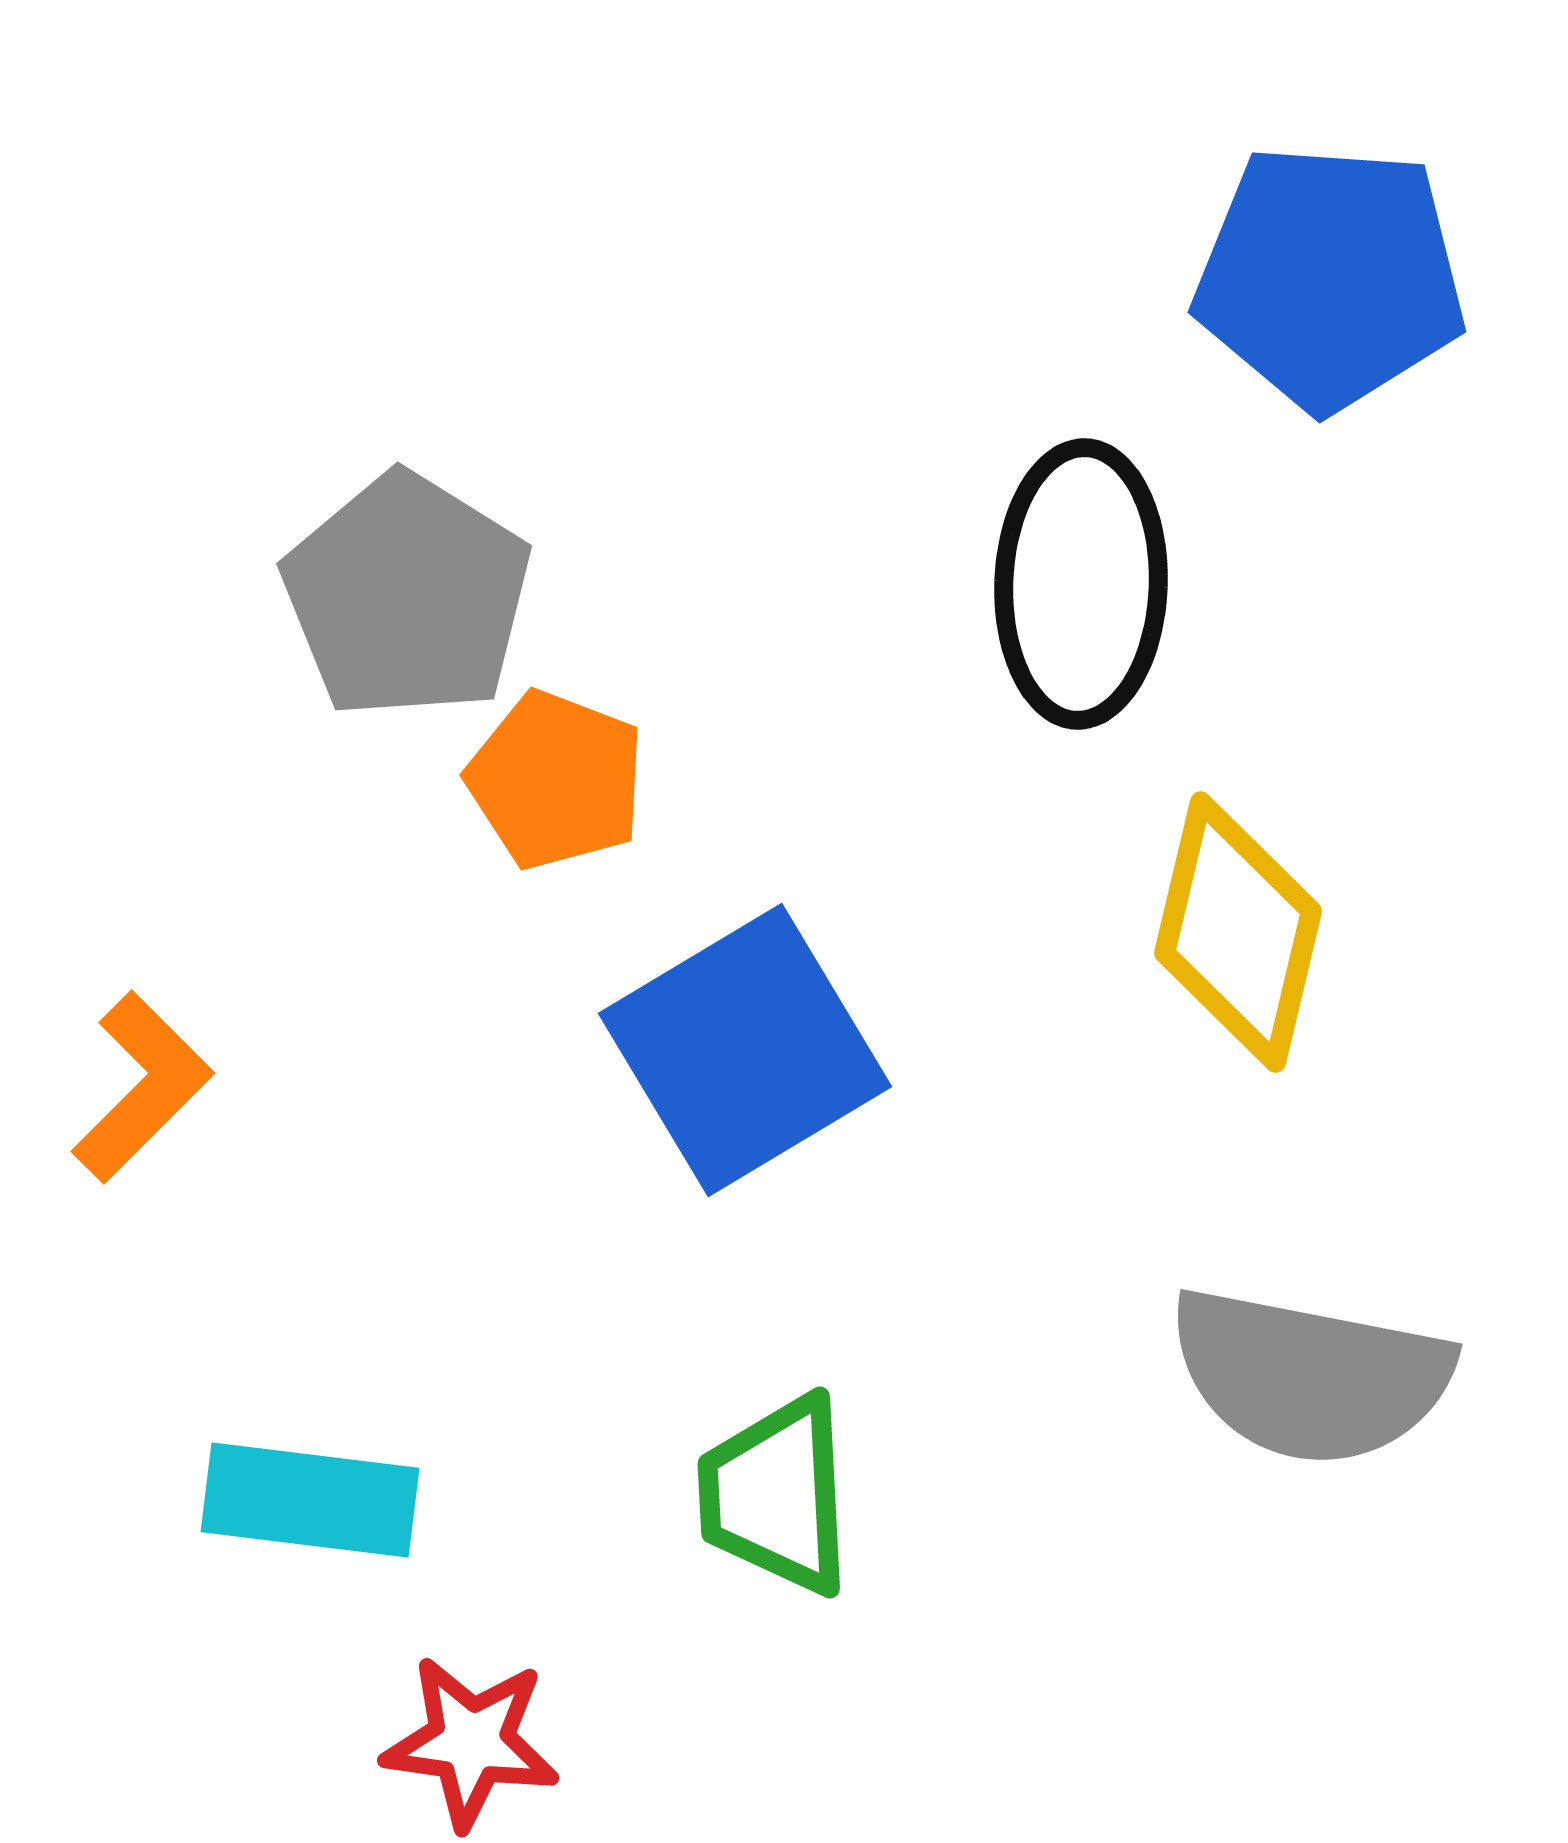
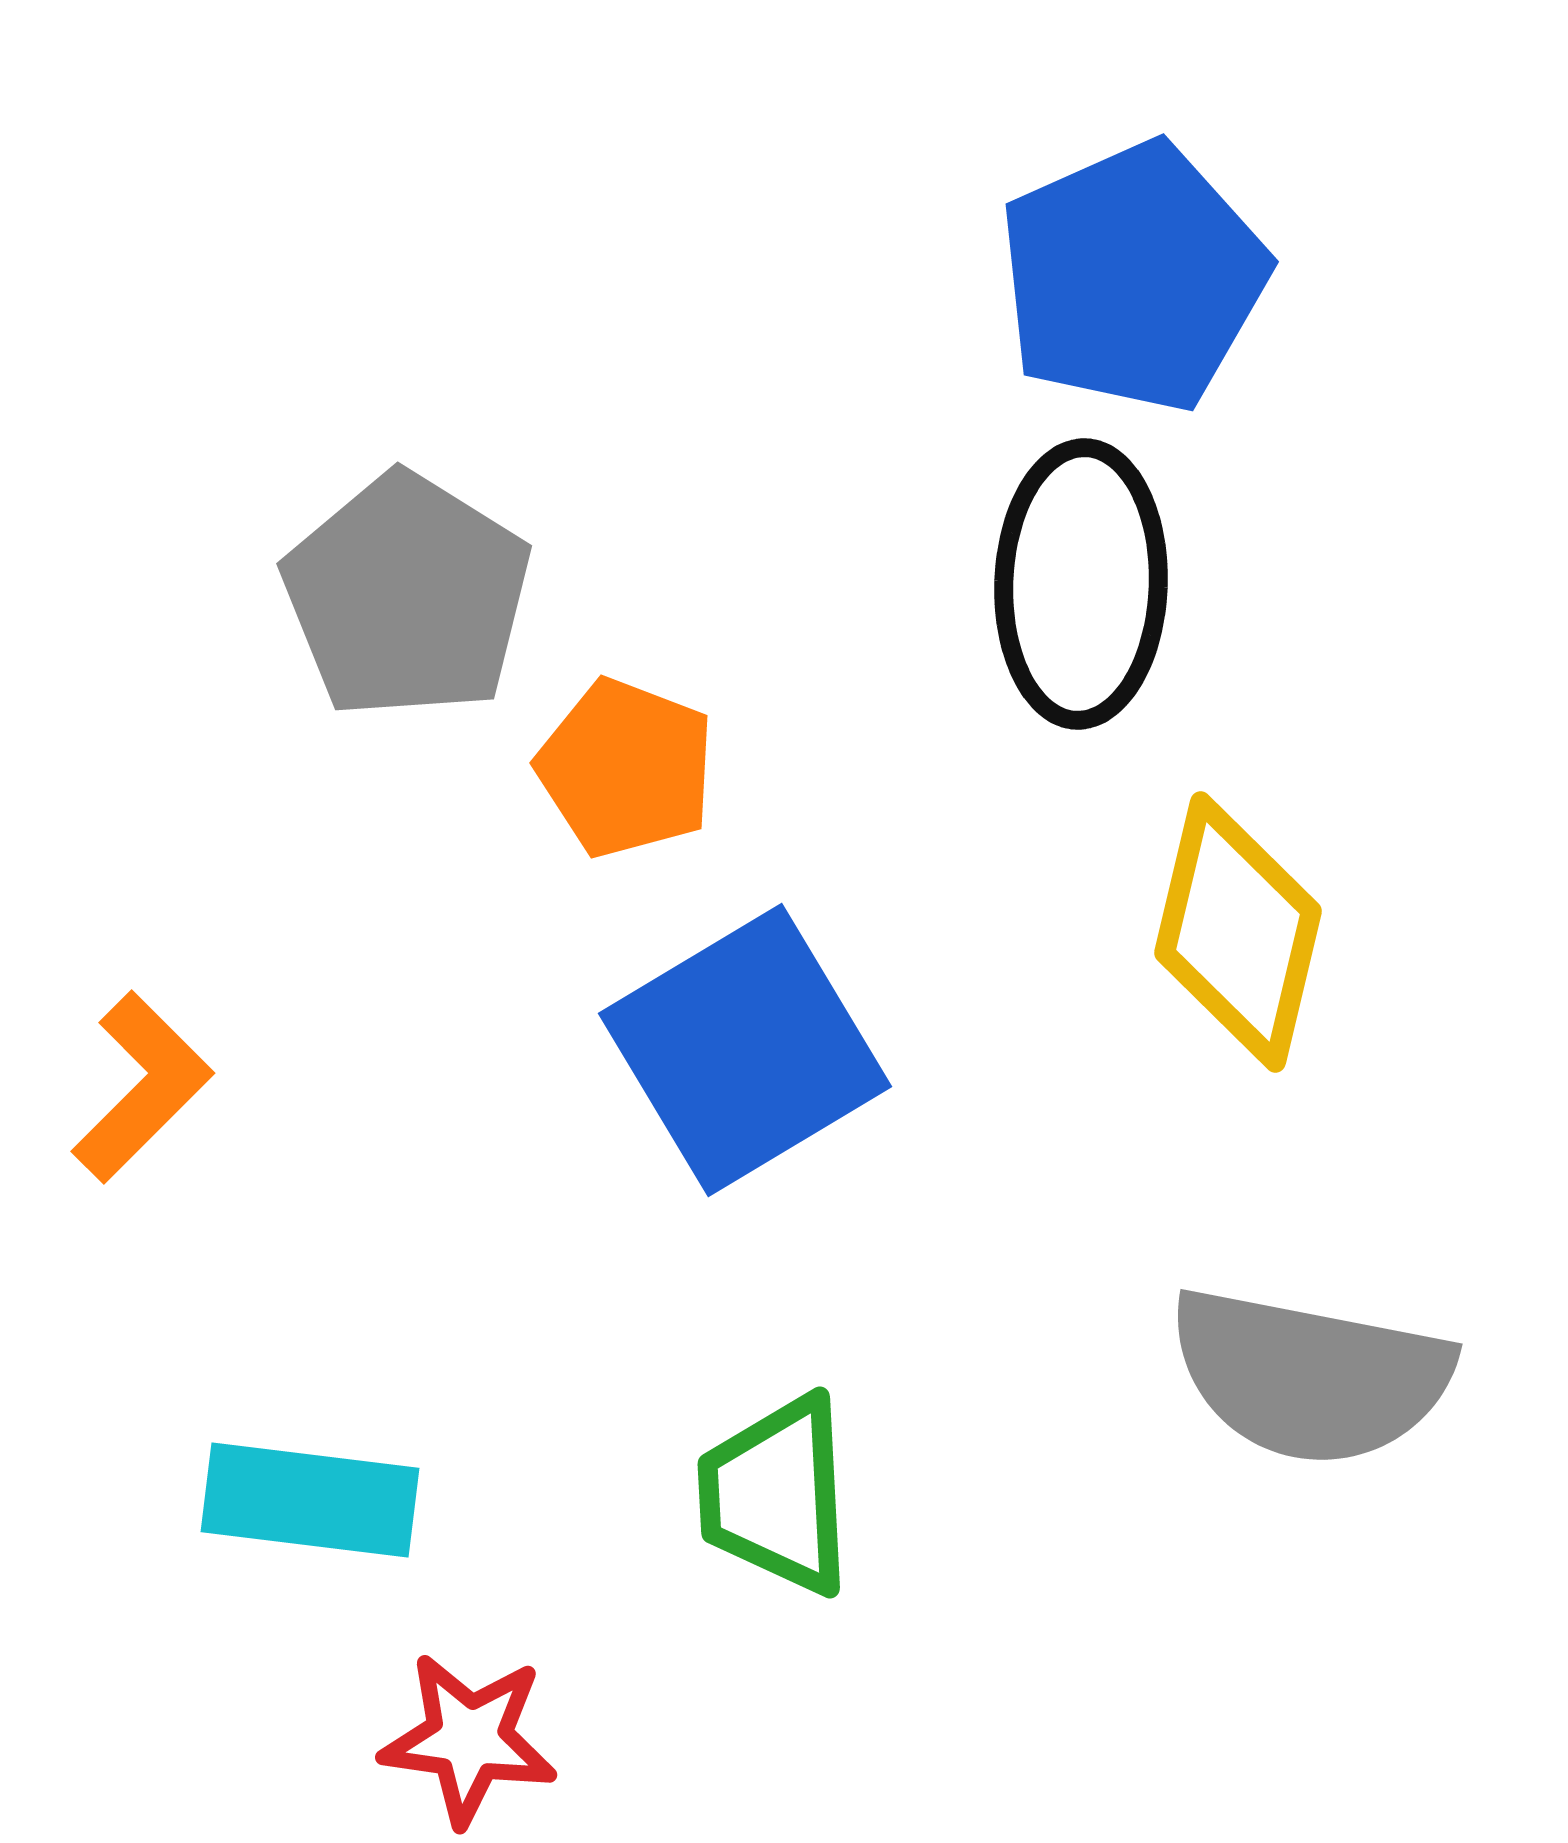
blue pentagon: moved 197 px left; rotated 28 degrees counterclockwise
orange pentagon: moved 70 px right, 12 px up
red star: moved 2 px left, 3 px up
